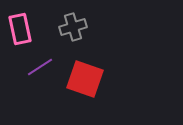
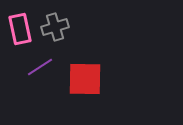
gray cross: moved 18 px left
red square: rotated 18 degrees counterclockwise
